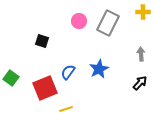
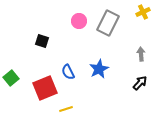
yellow cross: rotated 24 degrees counterclockwise
blue semicircle: rotated 63 degrees counterclockwise
green square: rotated 14 degrees clockwise
